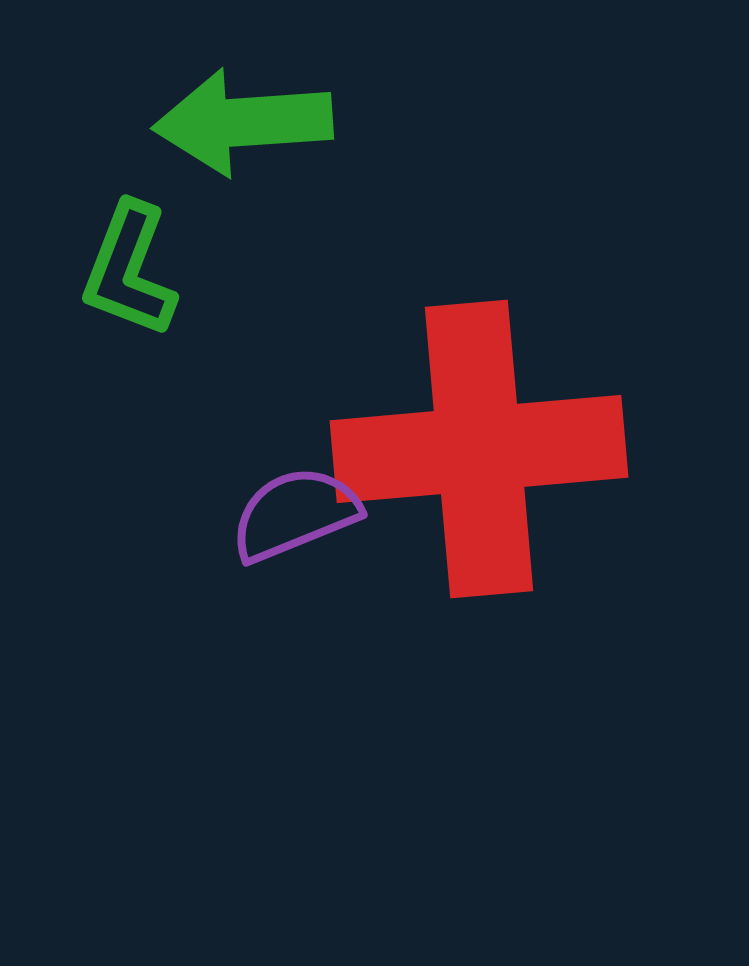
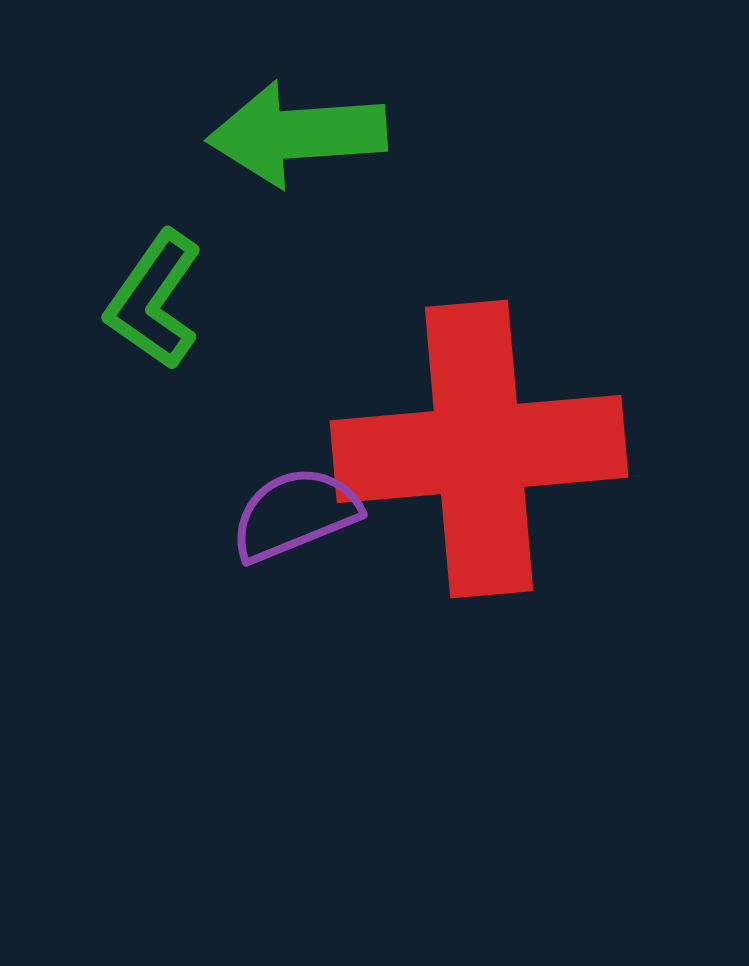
green arrow: moved 54 px right, 12 px down
green L-shape: moved 25 px right, 30 px down; rotated 14 degrees clockwise
